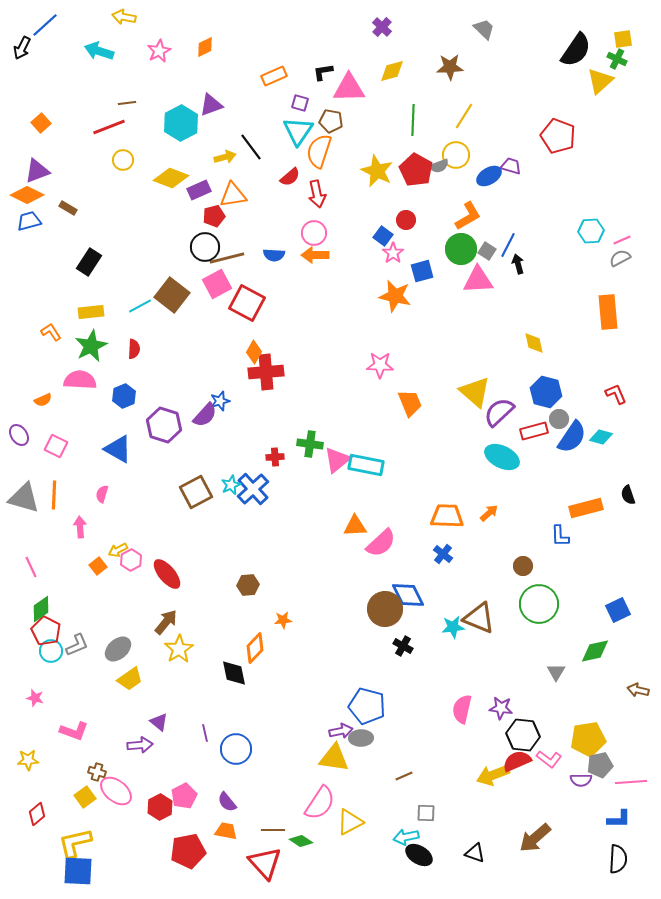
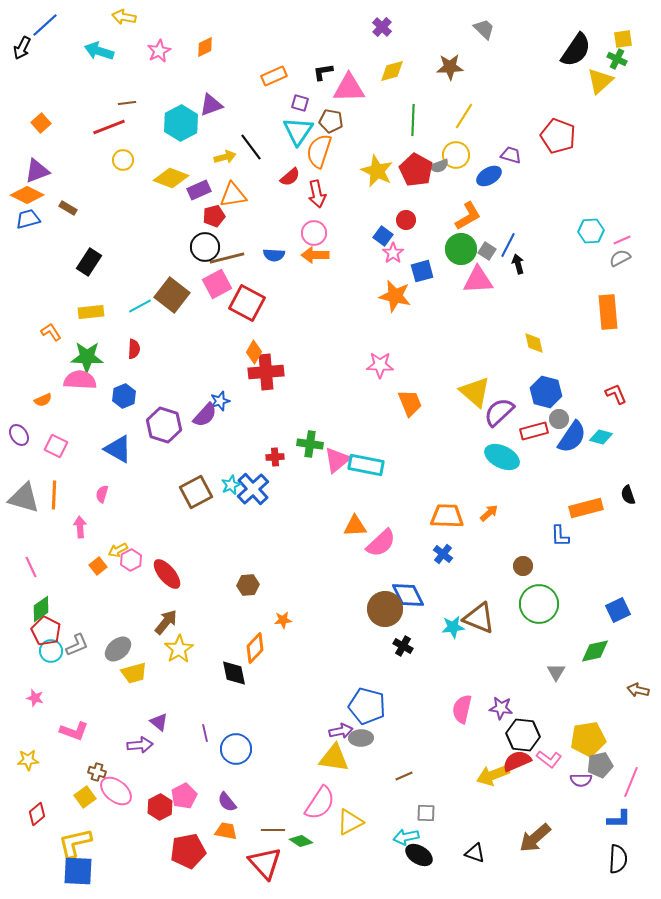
purple trapezoid at (511, 166): moved 11 px up
blue trapezoid at (29, 221): moved 1 px left, 2 px up
green star at (91, 346): moved 4 px left, 11 px down; rotated 28 degrees clockwise
yellow trapezoid at (130, 679): moved 4 px right, 6 px up; rotated 20 degrees clockwise
pink line at (631, 782): rotated 64 degrees counterclockwise
